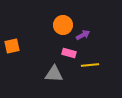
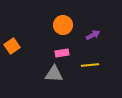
purple arrow: moved 10 px right
orange square: rotated 21 degrees counterclockwise
pink rectangle: moved 7 px left; rotated 24 degrees counterclockwise
